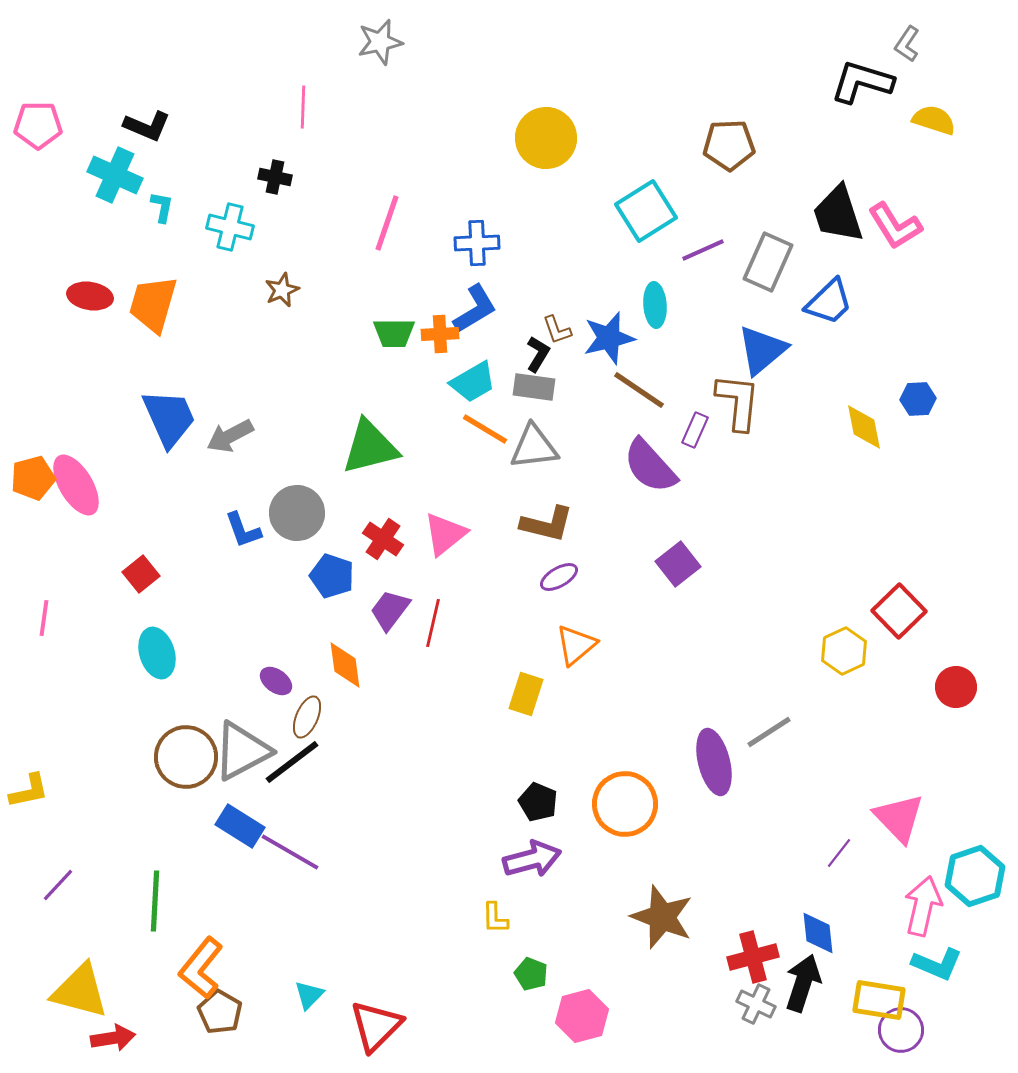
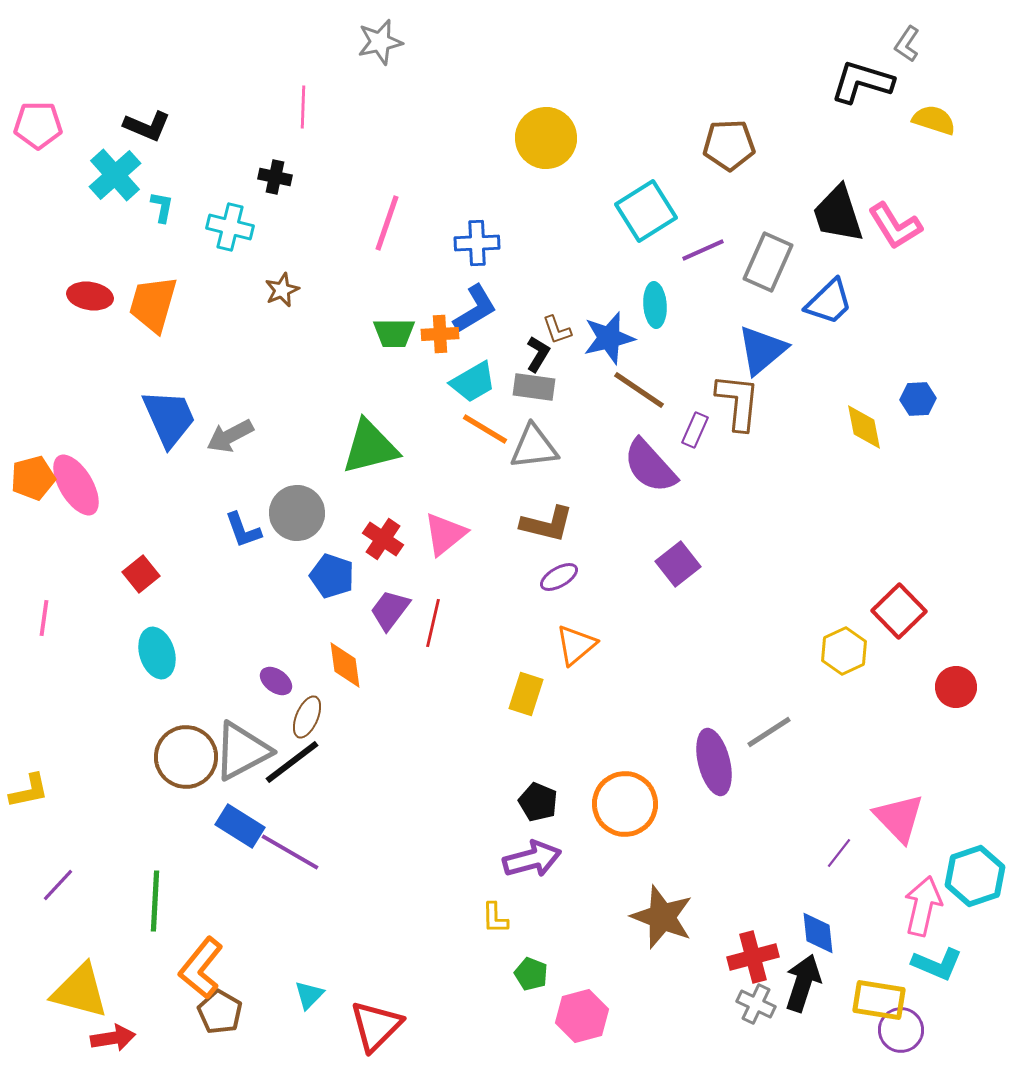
cyan cross at (115, 175): rotated 24 degrees clockwise
